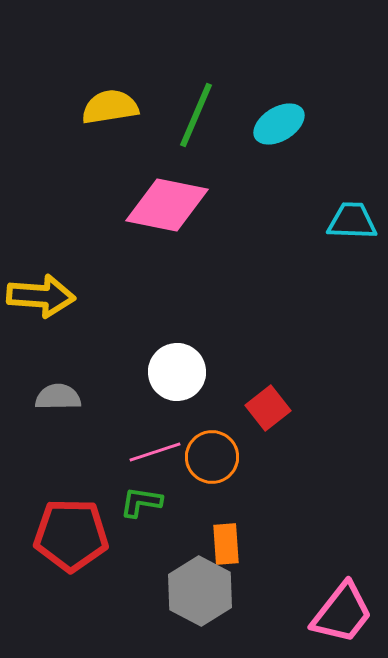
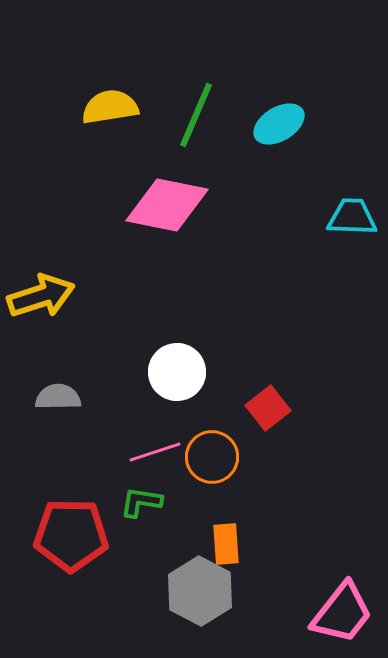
cyan trapezoid: moved 4 px up
yellow arrow: rotated 22 degrees counterclockwise
